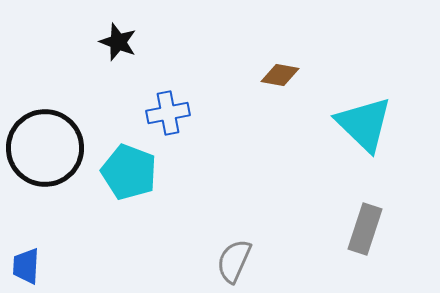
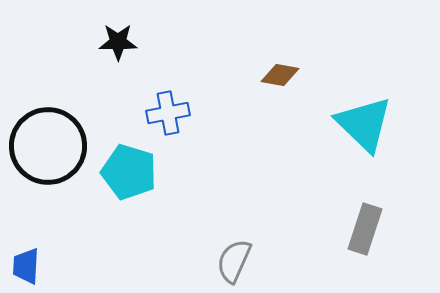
black star: rotated 21 degrees counterclockwise
black circle: moved 3 px right, 2 px up
cyan pentagon: rotated 4 degrees counterclockwise
